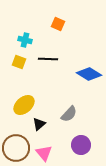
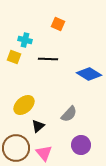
yellow square: moved 5 px left, 5 px up
black triangle: moved 1 px left, 2 px down
